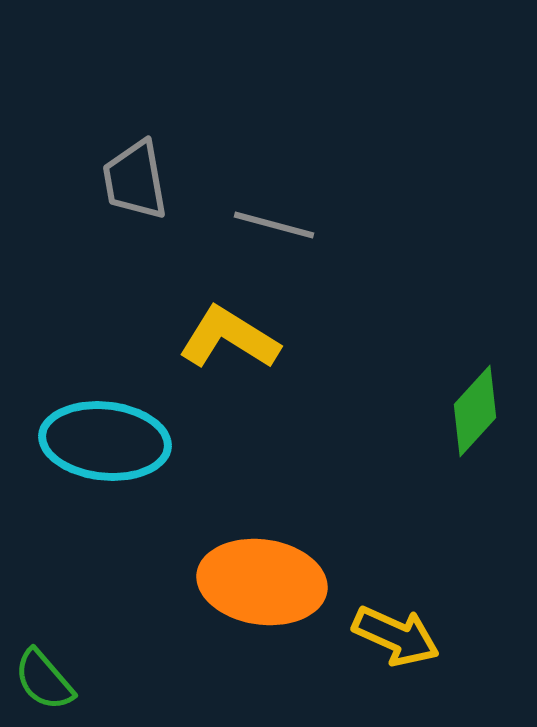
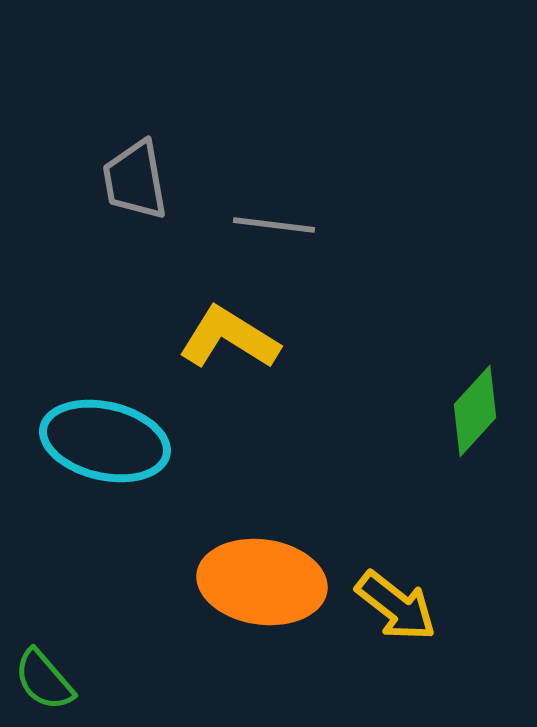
gray line: rotated 8 degrees counterclockwise
cyan ellipse: rotated 7 degrees clockwise
yellow arrow: moved 30 px up; rotated 14 degrees clockwise
